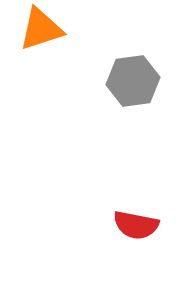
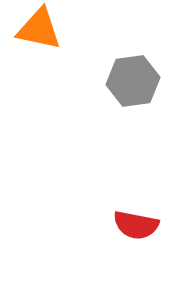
orange triangle: moved 2 px left; rotated 30 degrees clockwise
